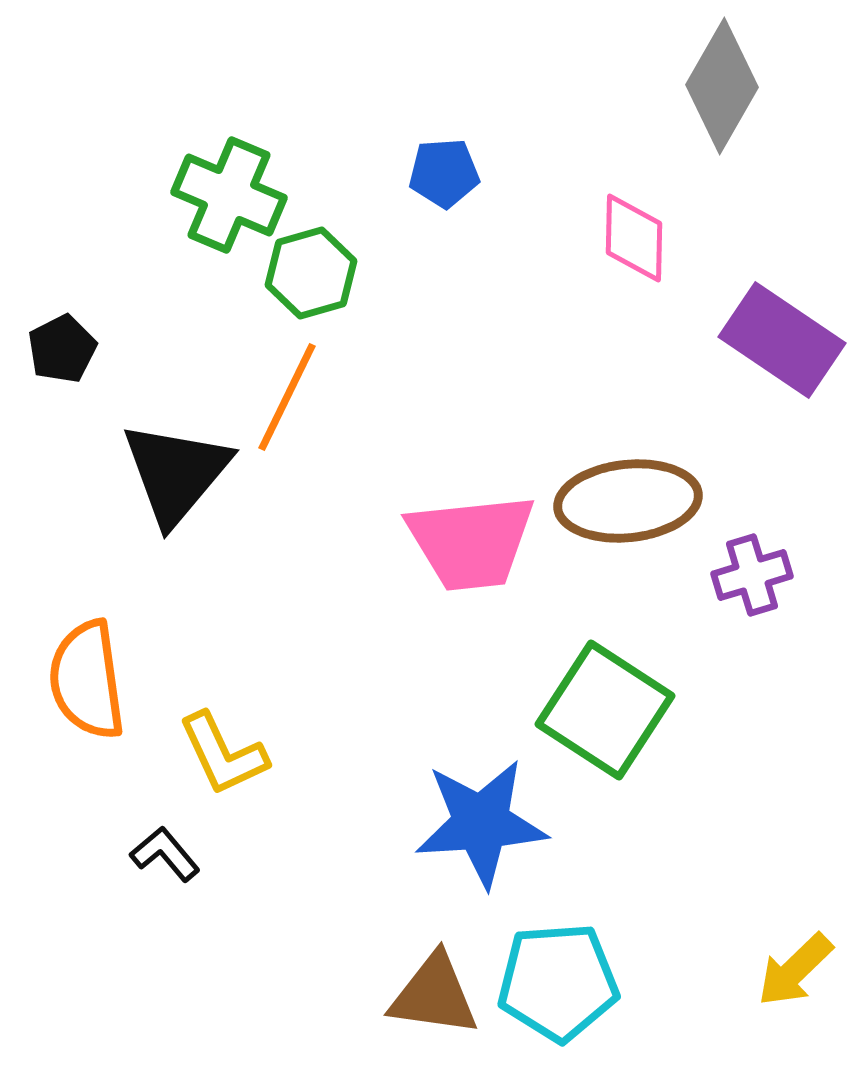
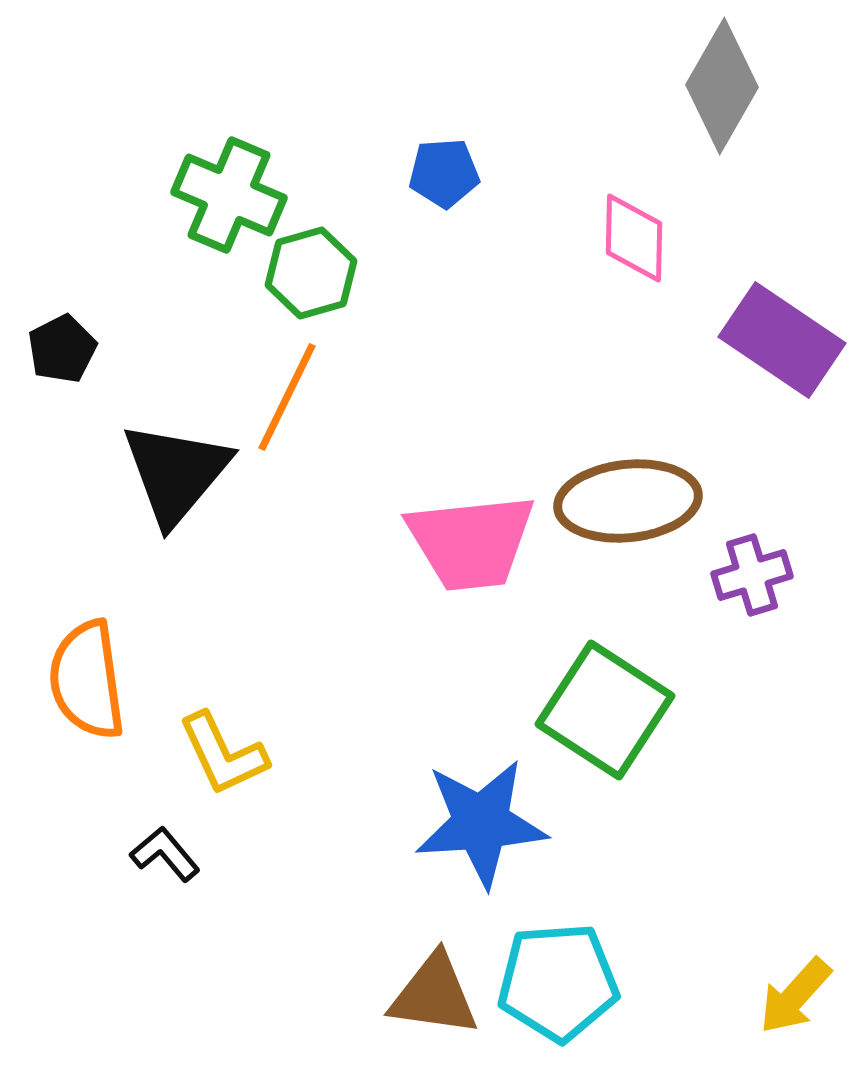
yellow arrow: moved 26 px down; rotated 4 degrees counterclockwise
